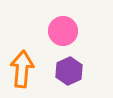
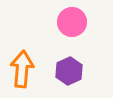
pink circle: moved 9 px right, 9 px up
